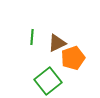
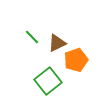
green line: rotated 49 degrees counterclockwise
orange pentagon: moved 3 px right, 2 px down
